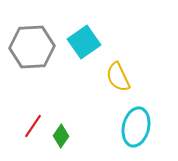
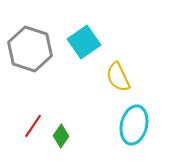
gray hexagon: moved 2 px left, 2 px down; rotated 21 degrees clockwise
cyan ellipse: moved 2 px left, 2 px up
